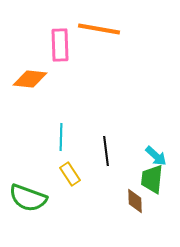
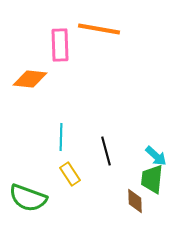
black line: rotated 8 degrees counterclockwise
